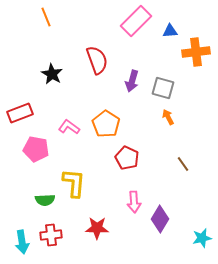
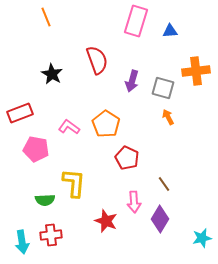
pink rectangle: rotated 28 degrees counterclockwise
orange cross: moved 19 px down
brown line: moved 19 px left, 20 px down
red star: moved 9 px right, 7 px up; rotated 20 degrees clockwise
